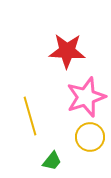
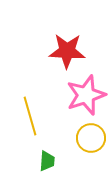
pink star: moved 2 px up
yellow circle: moved 1 px right, 1 px down
green trapezoid: moved 5 px left; rotated 35 degrees counterclockwise
